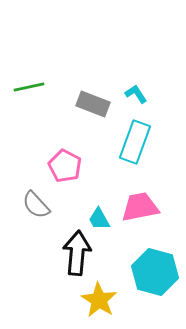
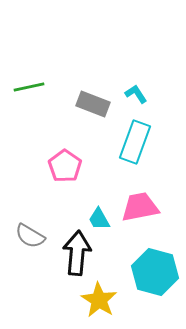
pink pentagon: rotated 8 degrees clockwise
gray semicircle: moved 6 px left, 31 px down; rotated 16 degrees counterclockwise
